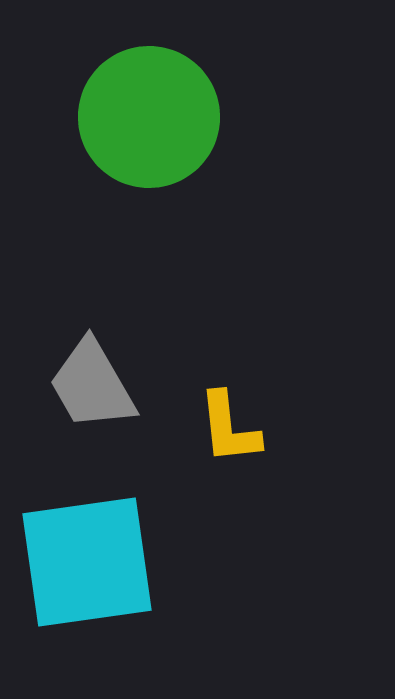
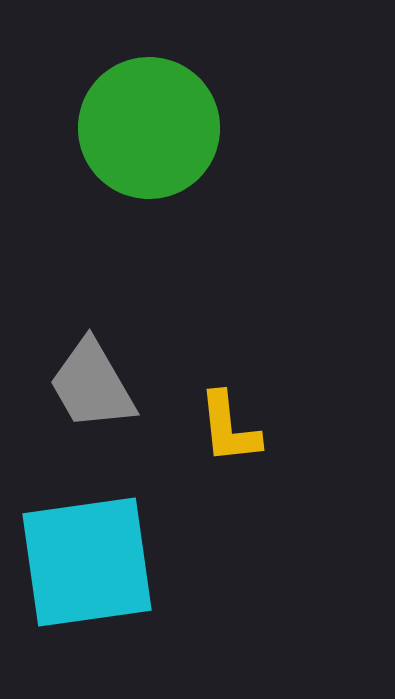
green circle: moved 11 px down
